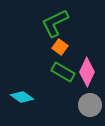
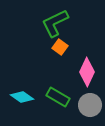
green rectangle: moved 5 px left, 25 px down
